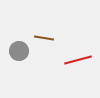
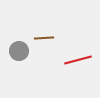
brown line: rotated 12 degrees counterclockwise
